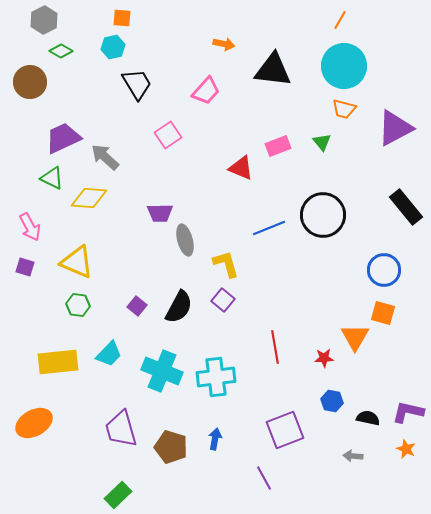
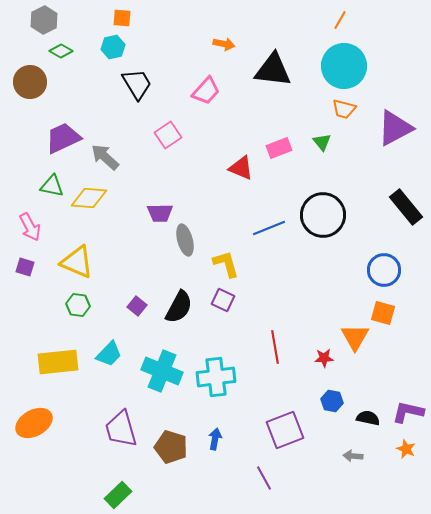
pink rectangle at (278, 146): moved 1 px right, 2 px down
green triangle at (52, 178): moved 8 px down; rotated 15 degrees counterclockwise
purple square at (223, 300): rotated 15 degrees counterclockwise
